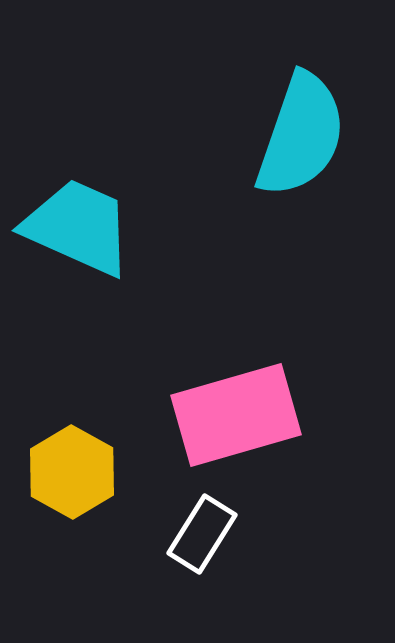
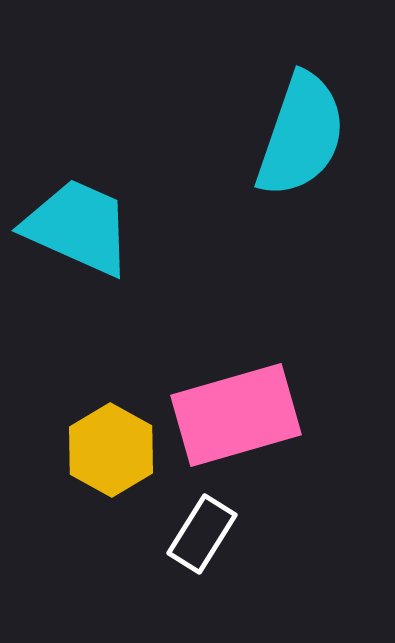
yellow hexagon: moved 39 px right, 22 px up
